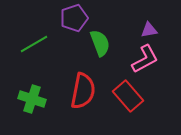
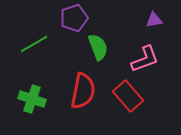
purple triangle: moved 5 px right, 10 px up
green semicircle: moved 2 px left, 4 px down
pink L-shape: rotated 8 degrees clockwise
